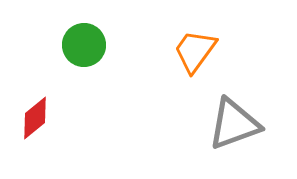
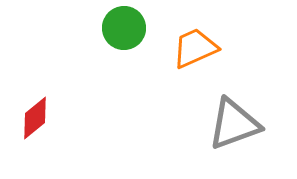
green circle: moved 40 px right, 17 px up
orange trapezoid: moved 3 px up; rotated 30 degrees clockwise
